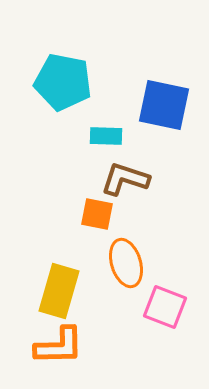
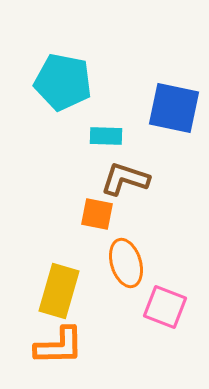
blue square: moved 10 px right, 3 px down
